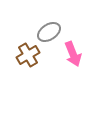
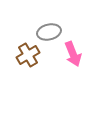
gray ellipse: rotated 20 degrees clockwise
